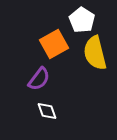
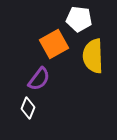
white pentagon: moved 3 px left, 1 px up; rotated 25 degrees counterclockwise
yellow semicircle: moved 2 px left, 3 px down; rotated 12 degrees clockwise
white diamond: moved 19 px left, 3 px up; rotated 40 degrees clockwise
